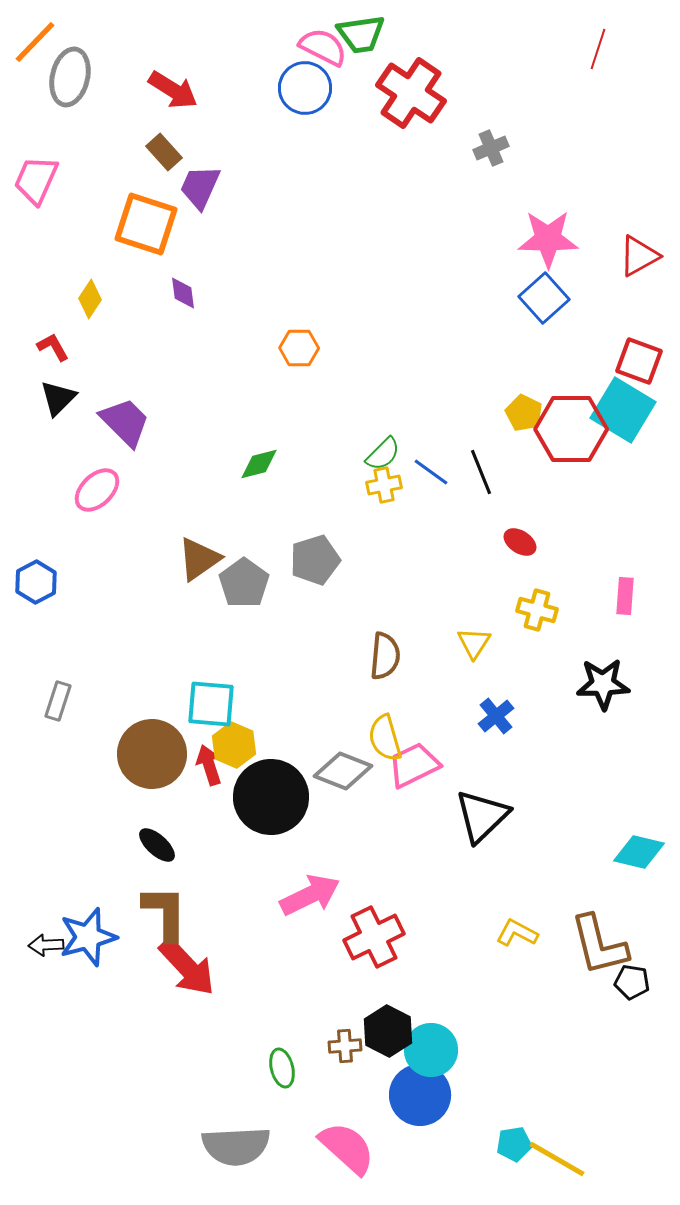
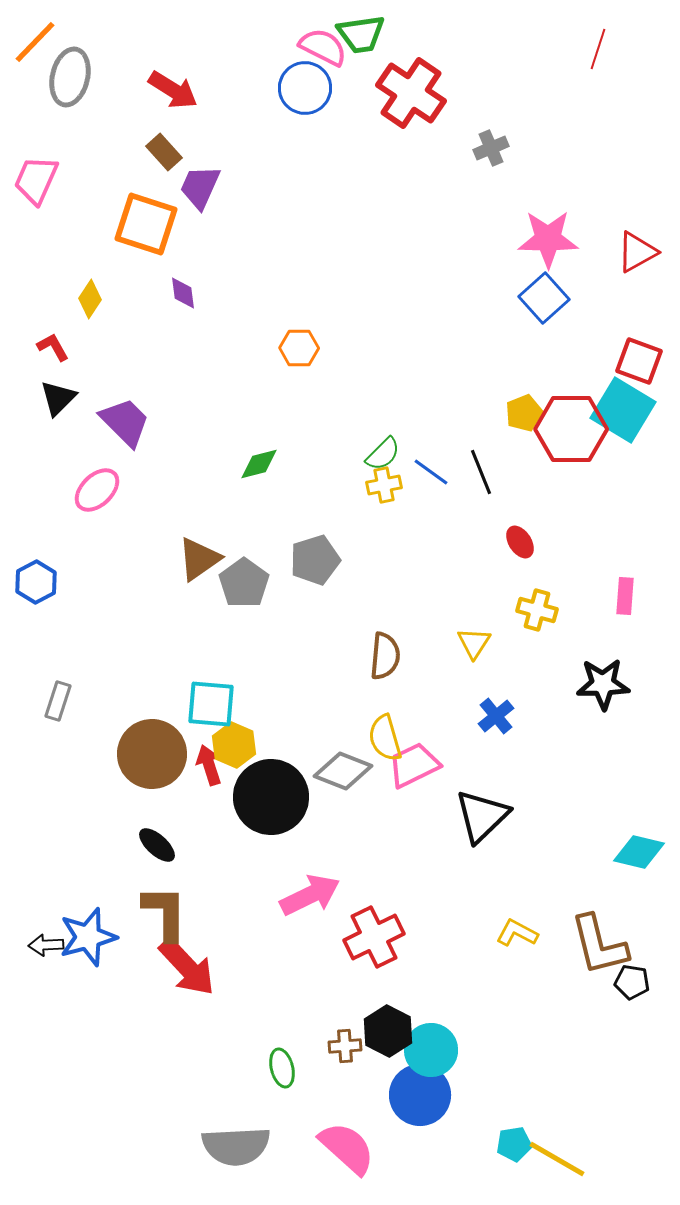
red triangle at (639, 256): moved 2 px left, 4 px up
yellow pentagon at (524, 413): rotated 24 degrees clockwise
red ellipse at (520, 542): rotated 24 degrees clockwise
